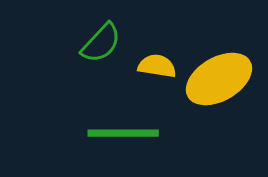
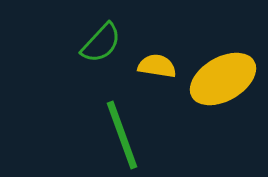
yellow ellipse: moved 4 px right
green line: moved 1 px left, 2 px down; rotated 70 degrees clockwise
